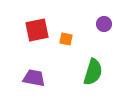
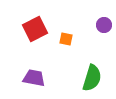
purple circle: moved 1 px down
red square: moved 2 px left, 1 px up; rotated 15 degrees counterclockwise
green semicircle: moved 1 px left, 6 px down
